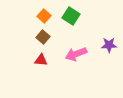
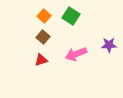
red triangle: rotated 24 degrees counterclockwise
